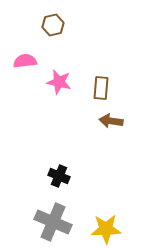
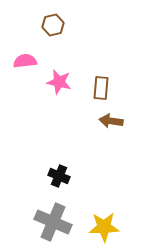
yellow star: moved 2 px left, 2 px up
